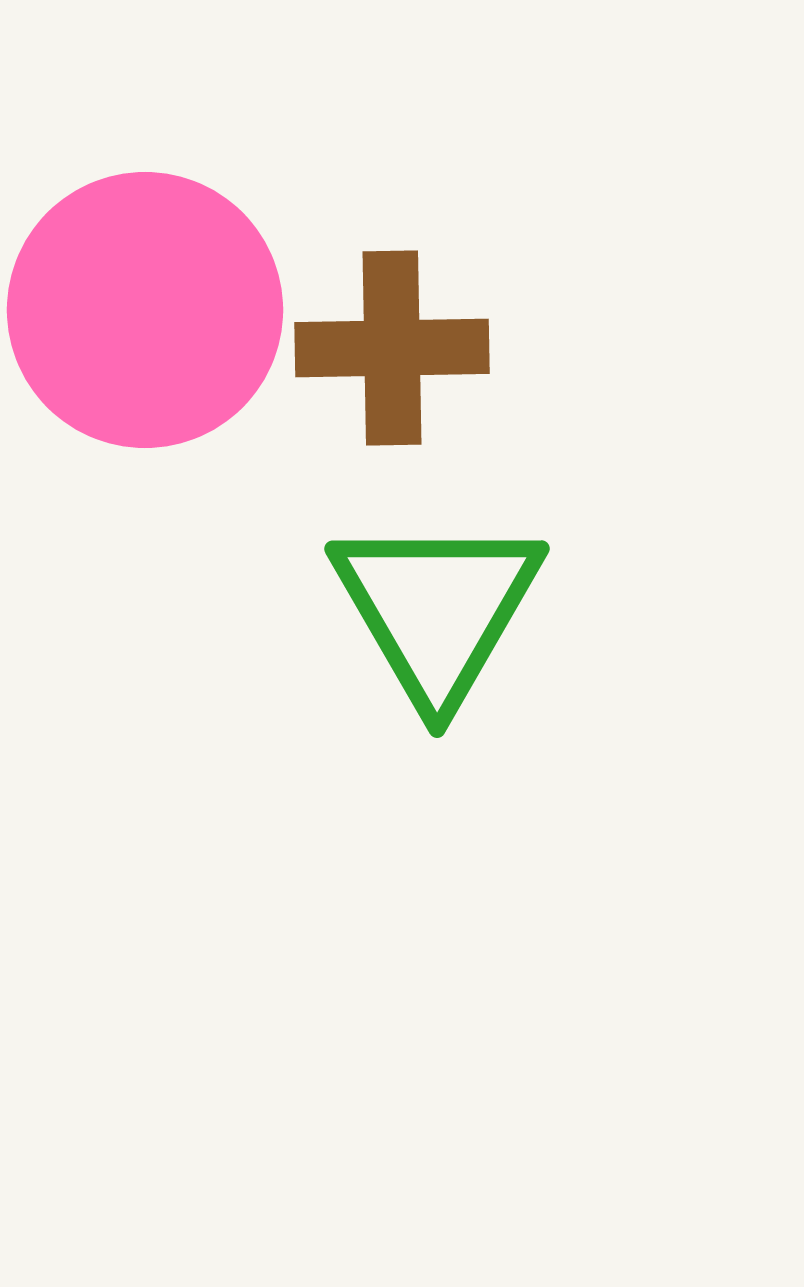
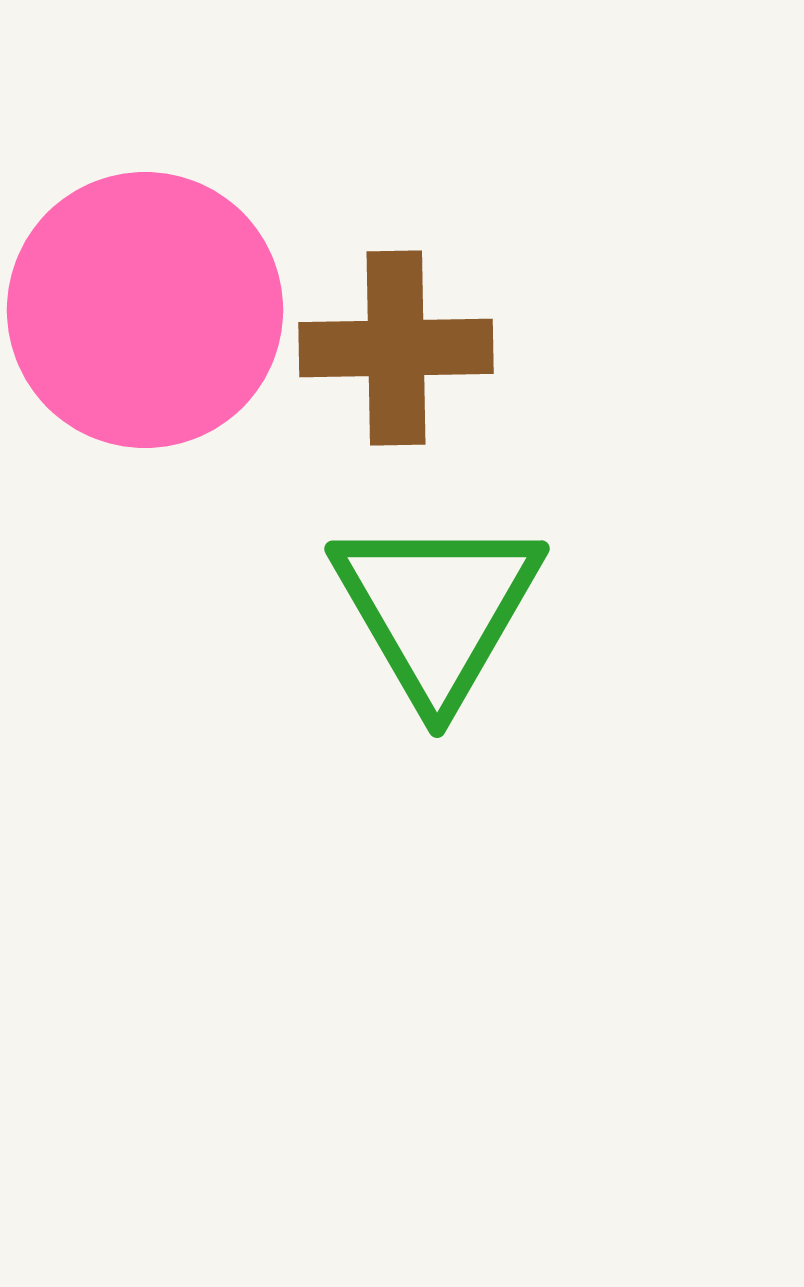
brown cross: moved 4 px right
